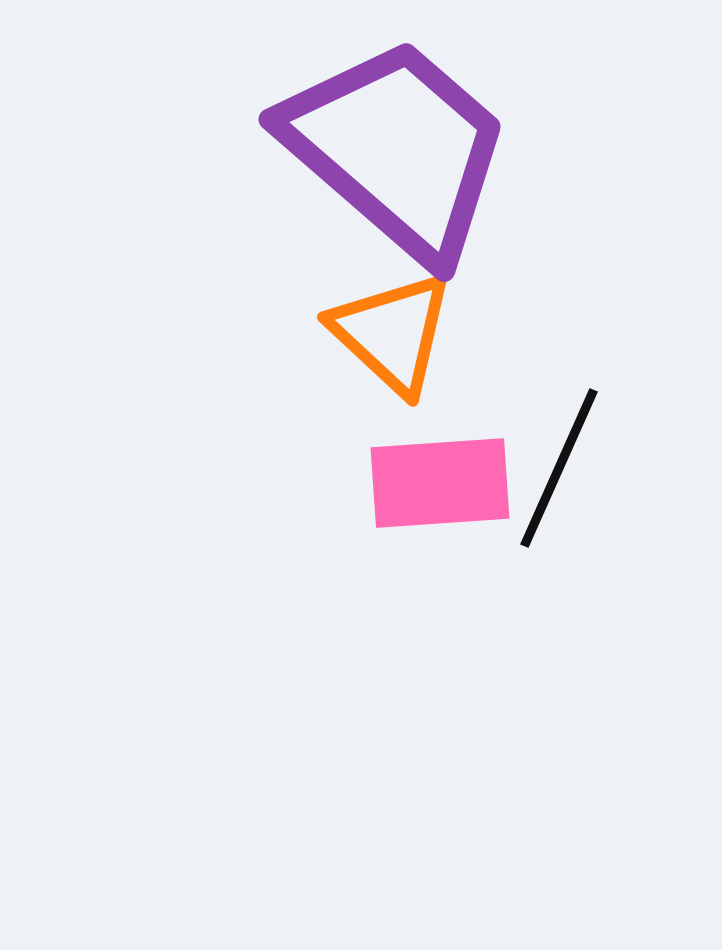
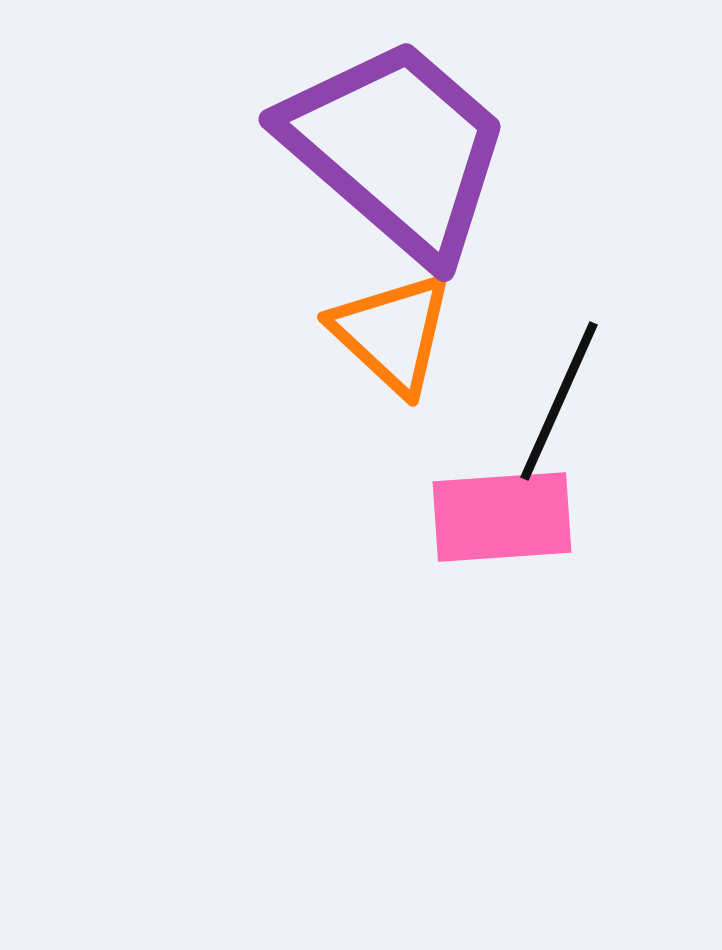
black line: moved 67 px up
pink rectangle: moved 62 px right, 34 px down
